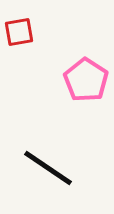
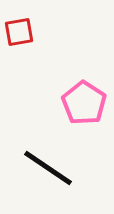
pink pentagon: moved 2 px left, 23 px down
